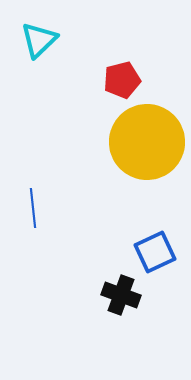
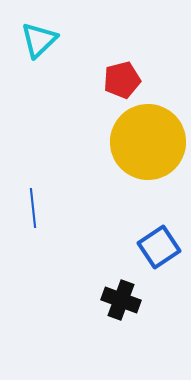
yellow circle: moved 1 px right
blue square: moved 4 px right, 5 px up; rotated 9 degrees counterclockwise
black cross: moved 5 px down
